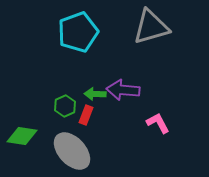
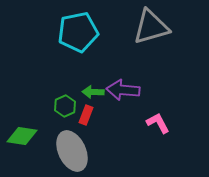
cyan pentagon: rotated 9 degrees clockwise
green arrow: moved 2 px left, 2 px up
gray ellipse: rotated 18 degrees clockwise
